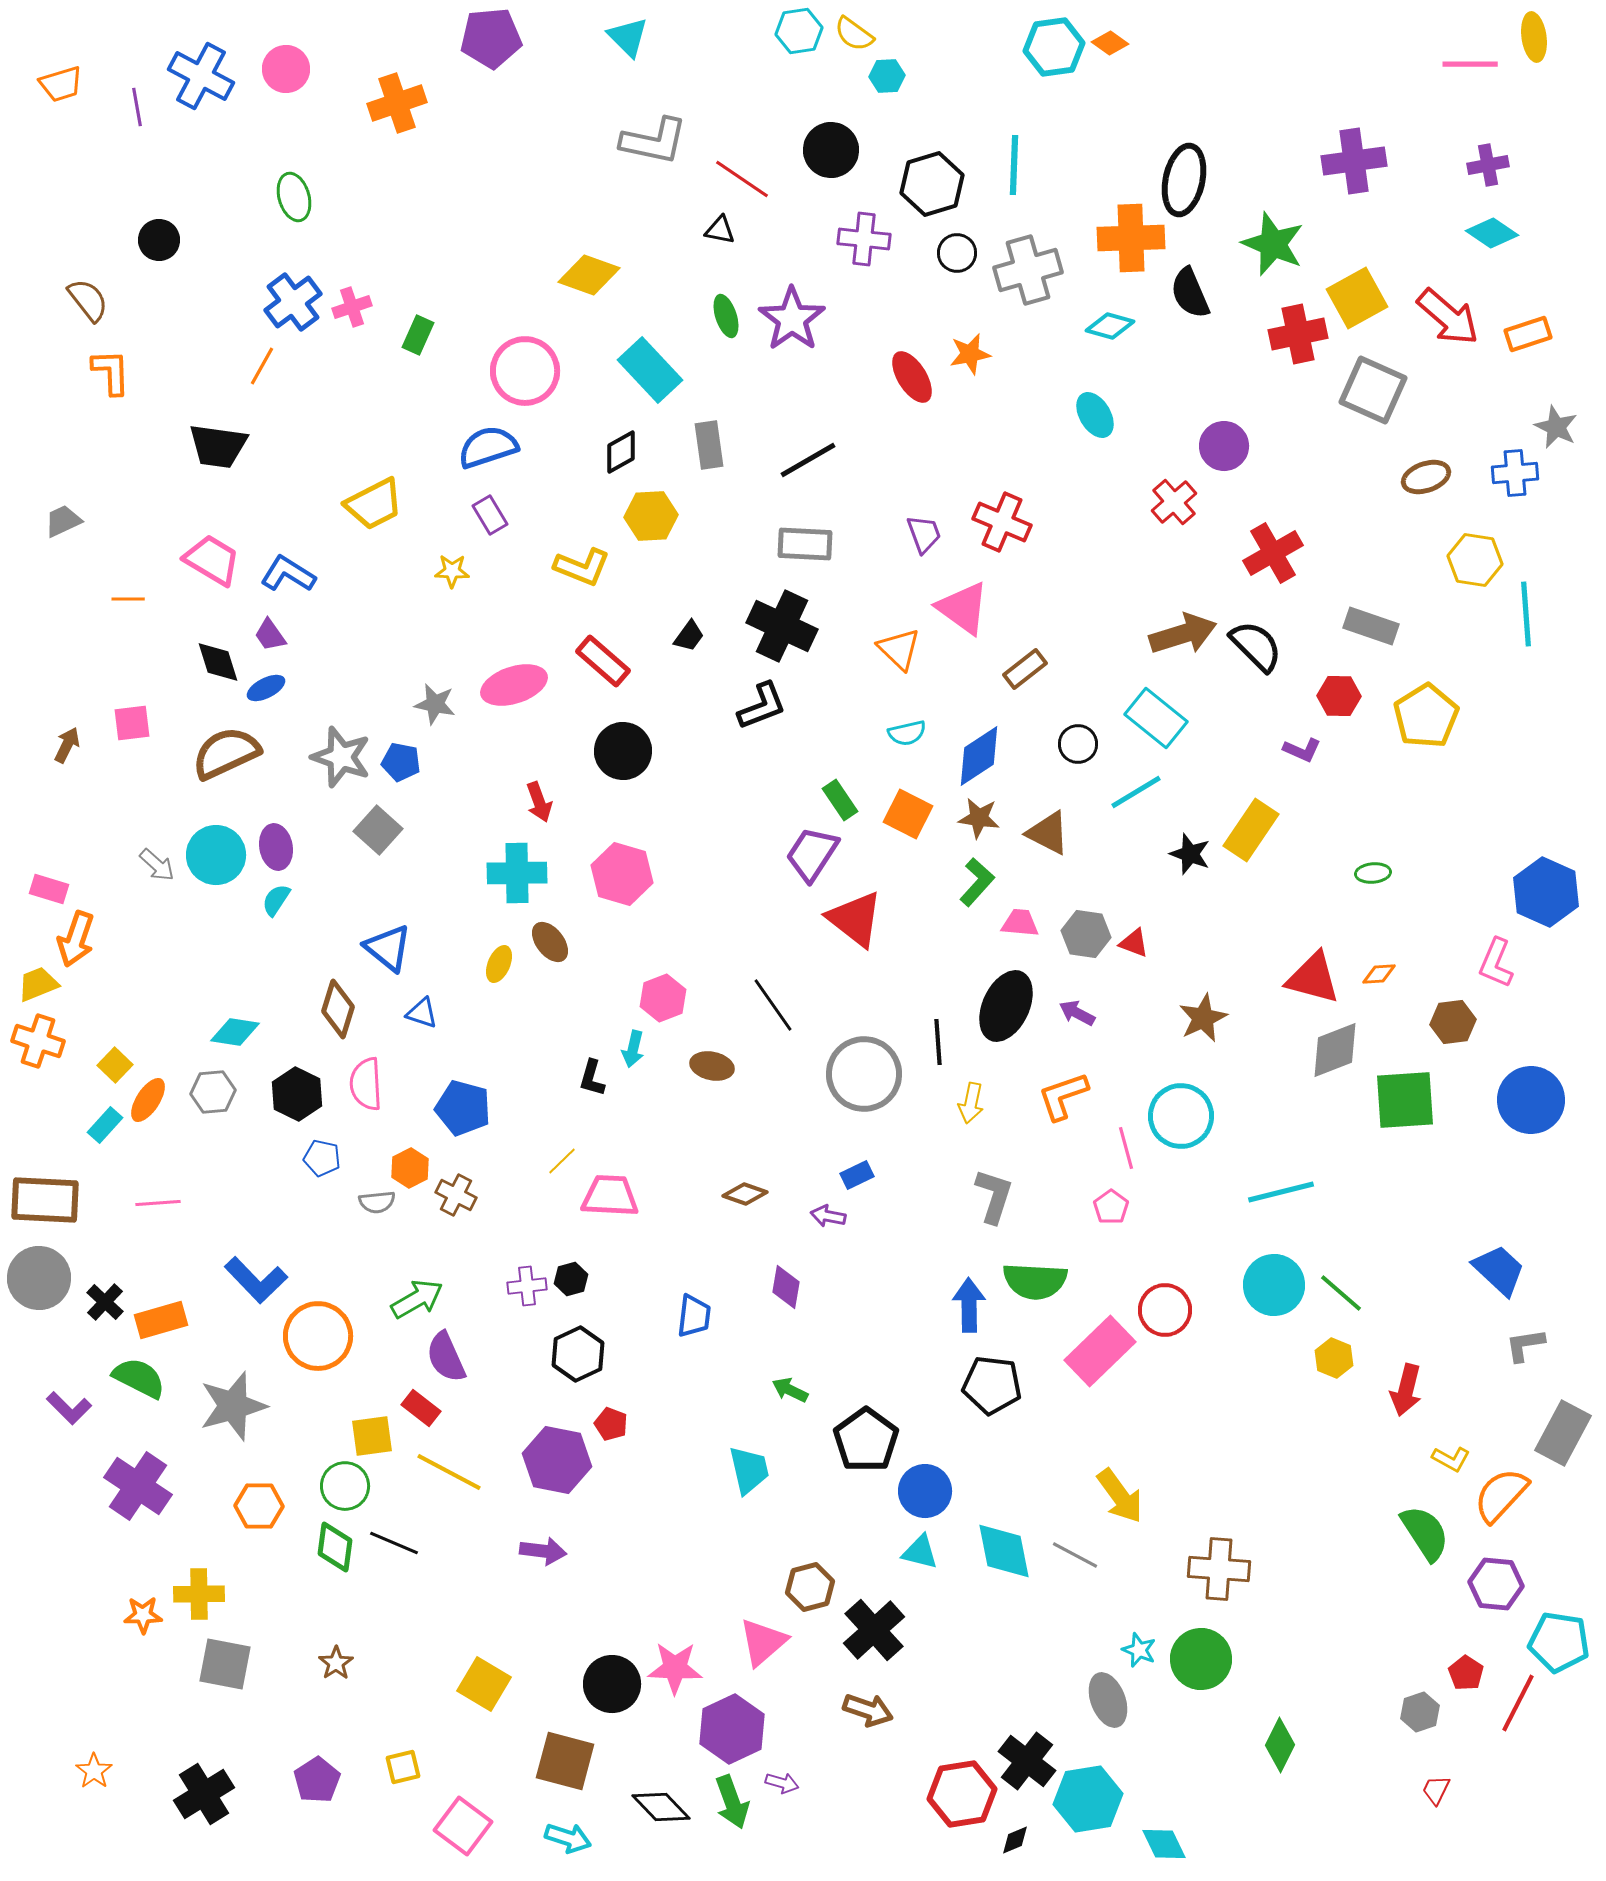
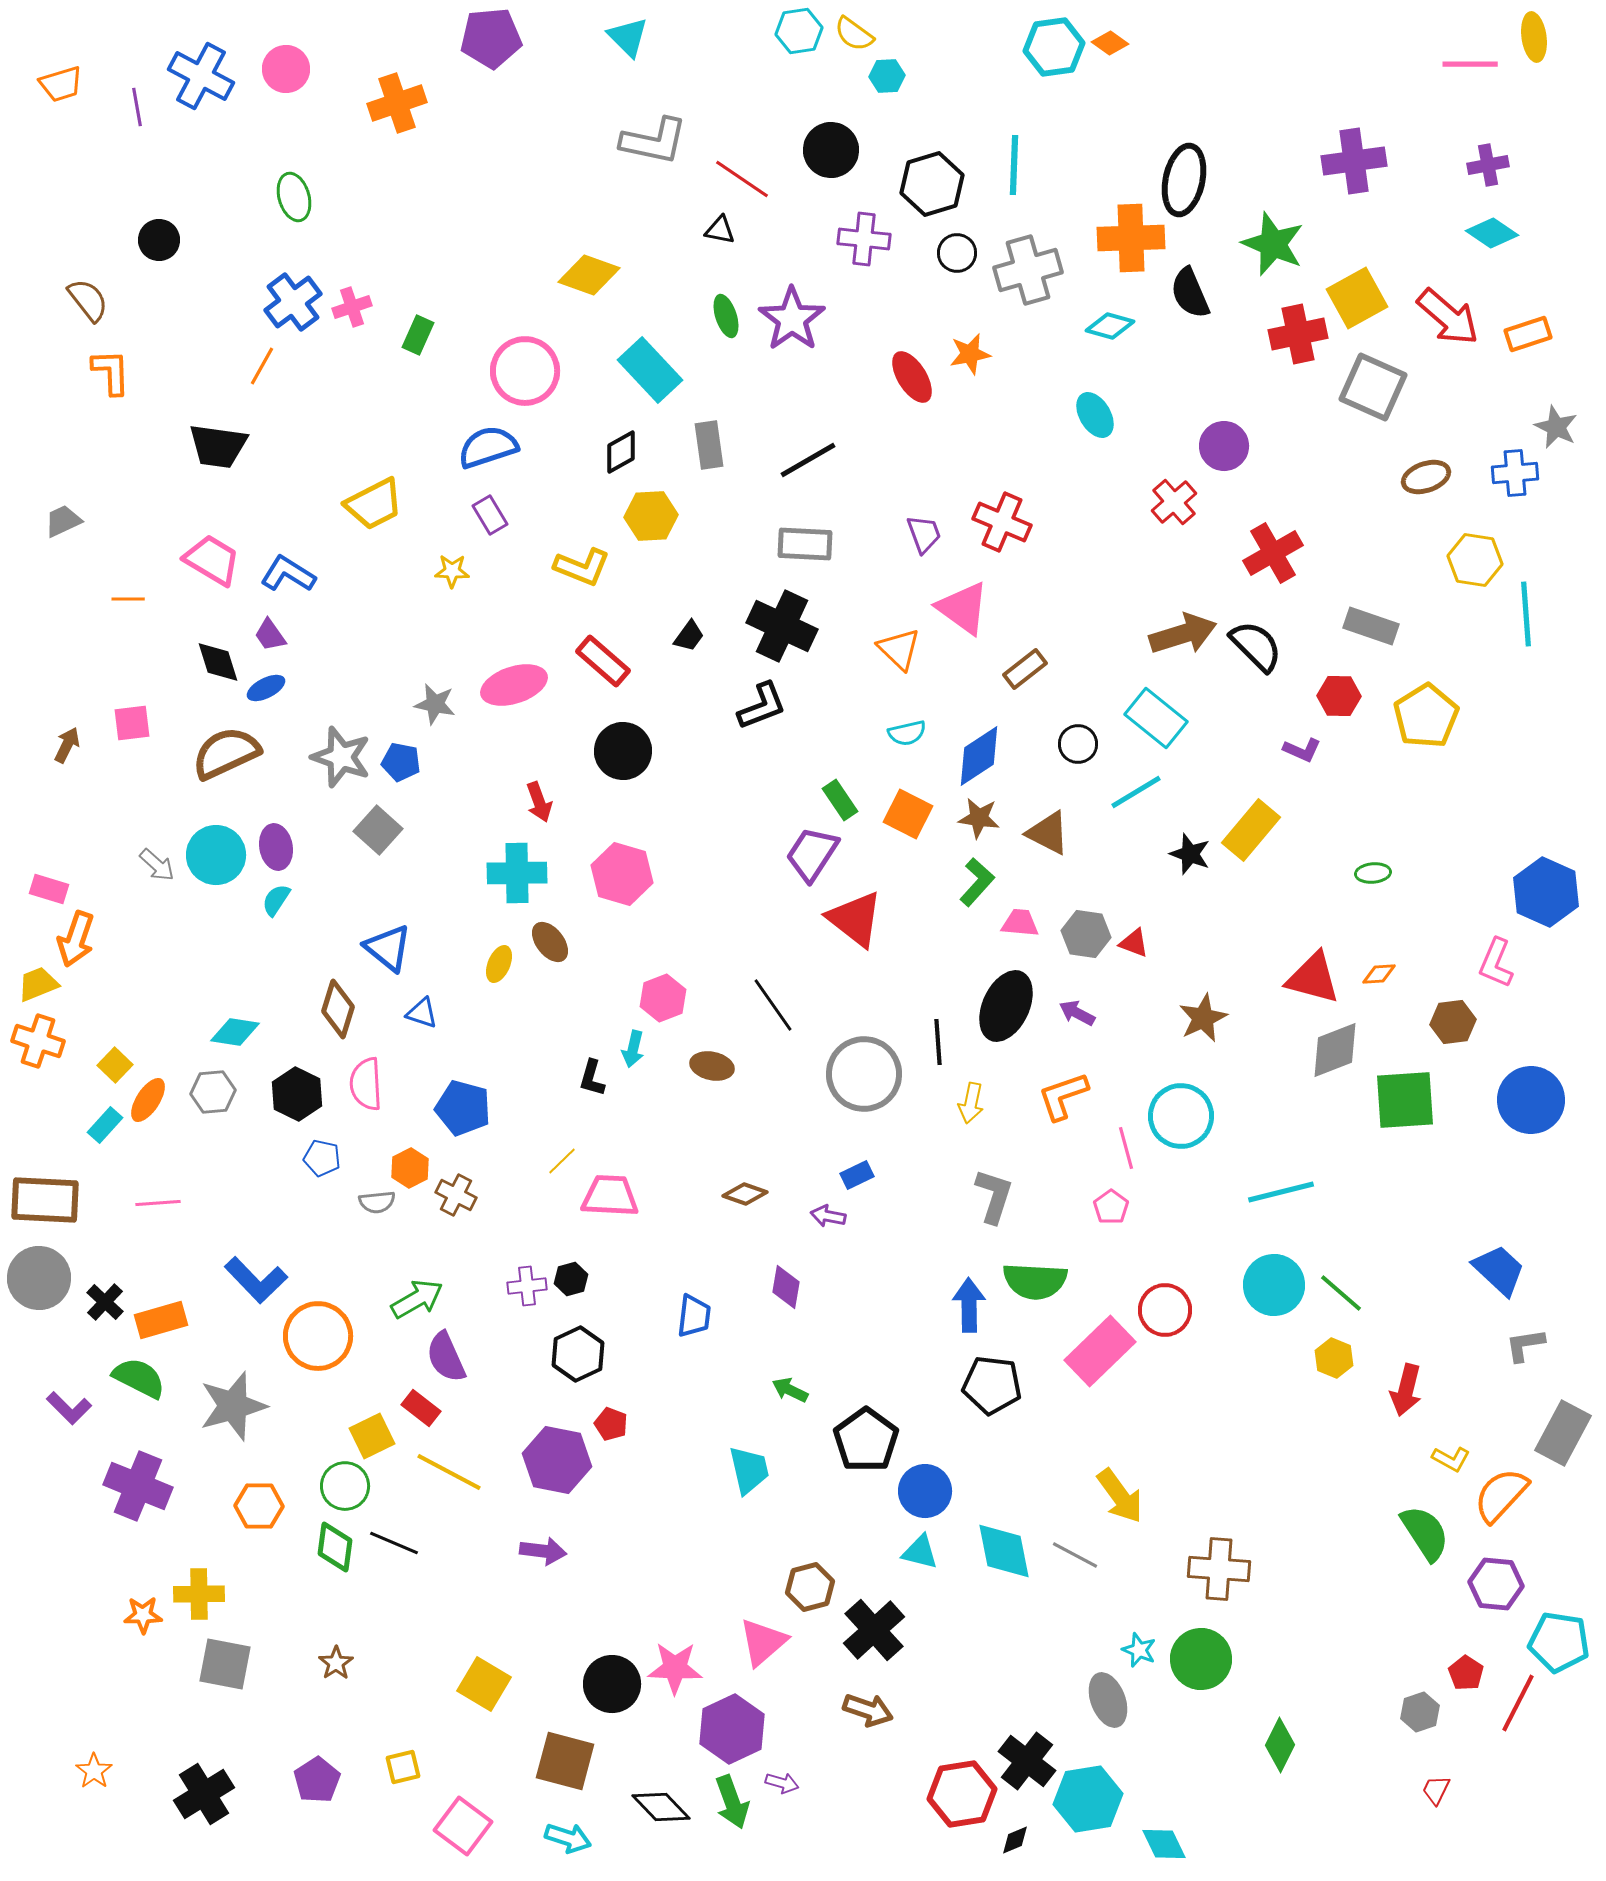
gray square at (1373, 390): moved 3 px up
yellow rectangle at (1251, 830): rotated 6 degrees clockwise
yellow square at (372, 1436): rotated 18 degrees counterclockwise
purple cross at (138, 1486): rotated 12 degrees counterclockwise
